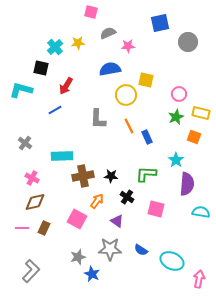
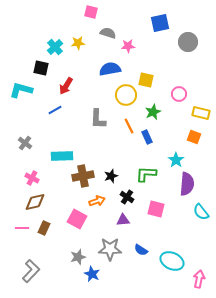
gray semicircle at (108, 33): rotated 42 degrees clockwise
green star at (176, 117): moved 23 px left, 5 px up
black star at (111, 176): rotated 24 degrees counterclockwise
orange arrow at (97, 201): rotated 35 degrees clockwise
cyan semicircle at (201, 212): rotated 138 degrees counterclockwise
purple triangle at (117, 221): moved 6 px right, 1 px up; rotated 40 degrees counterclockwise
